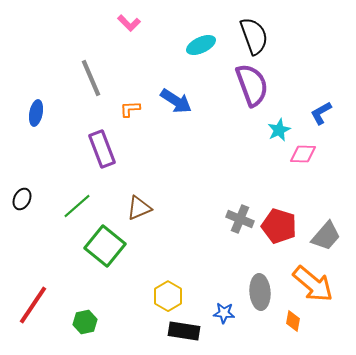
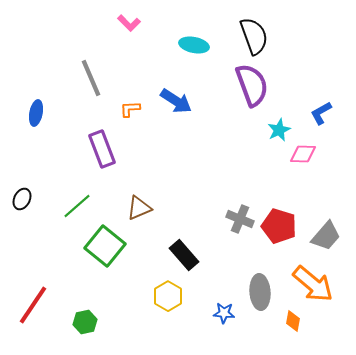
cyan ellipse: moved 7 px left; rotated 36 degrees clockwise
black rectangle: moved 76 px up; rotated 40 degrees clockwise
